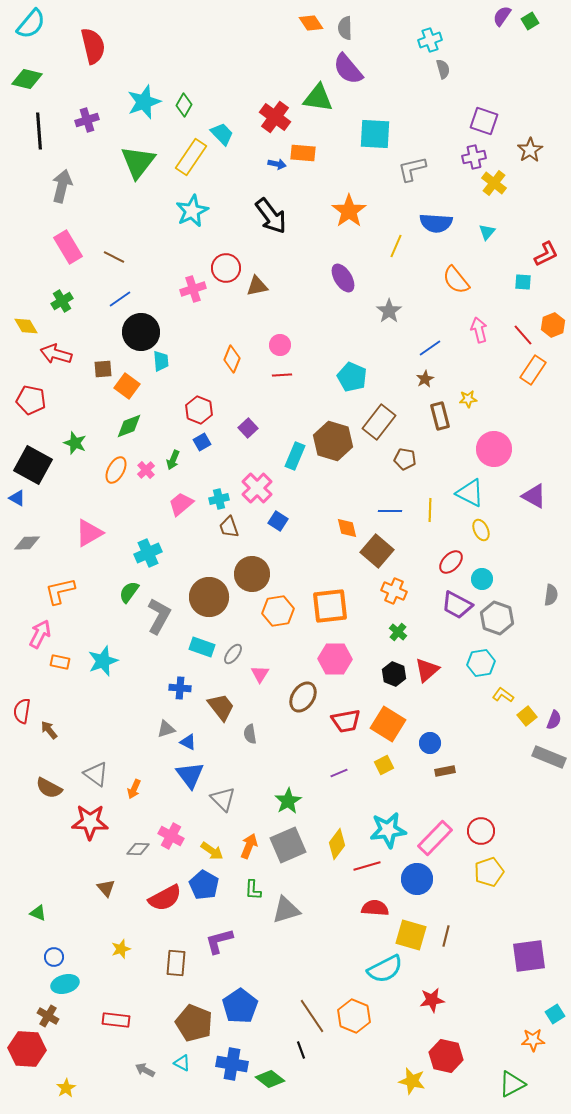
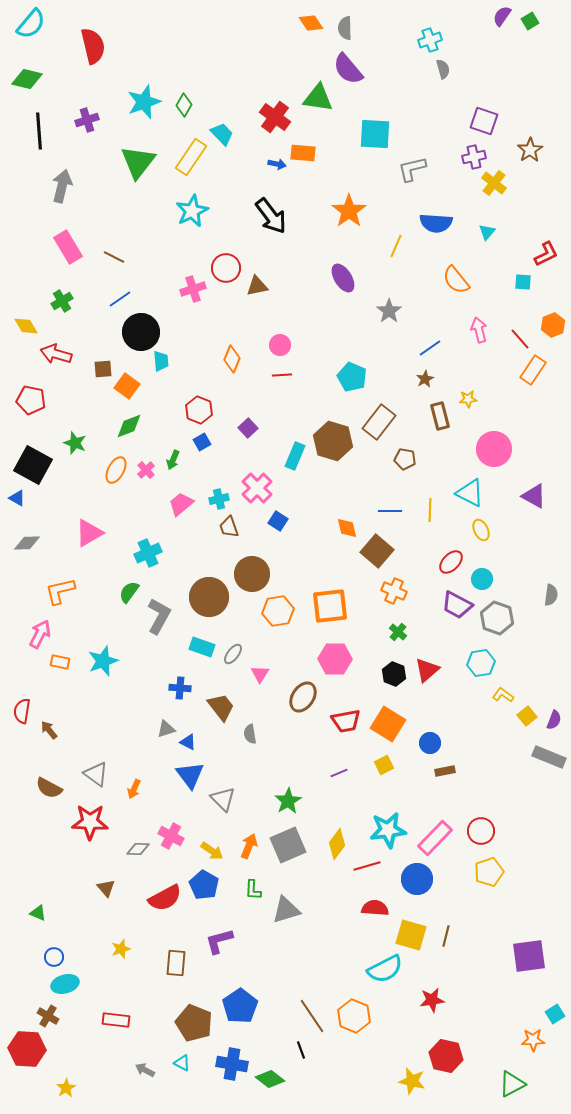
red line at (523, 335): moved 3 px left, 4 px down
